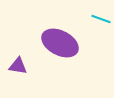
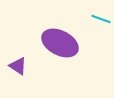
purple triangle: rotated 24 degrees clockwise
